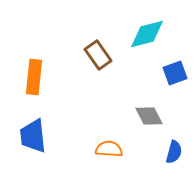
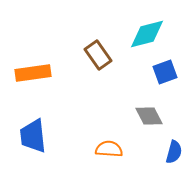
blue square: moved 10 px left, 1 px up
orange rectangle: moved 1 px left, 4 px up; rotated 76 degrees clockwise
